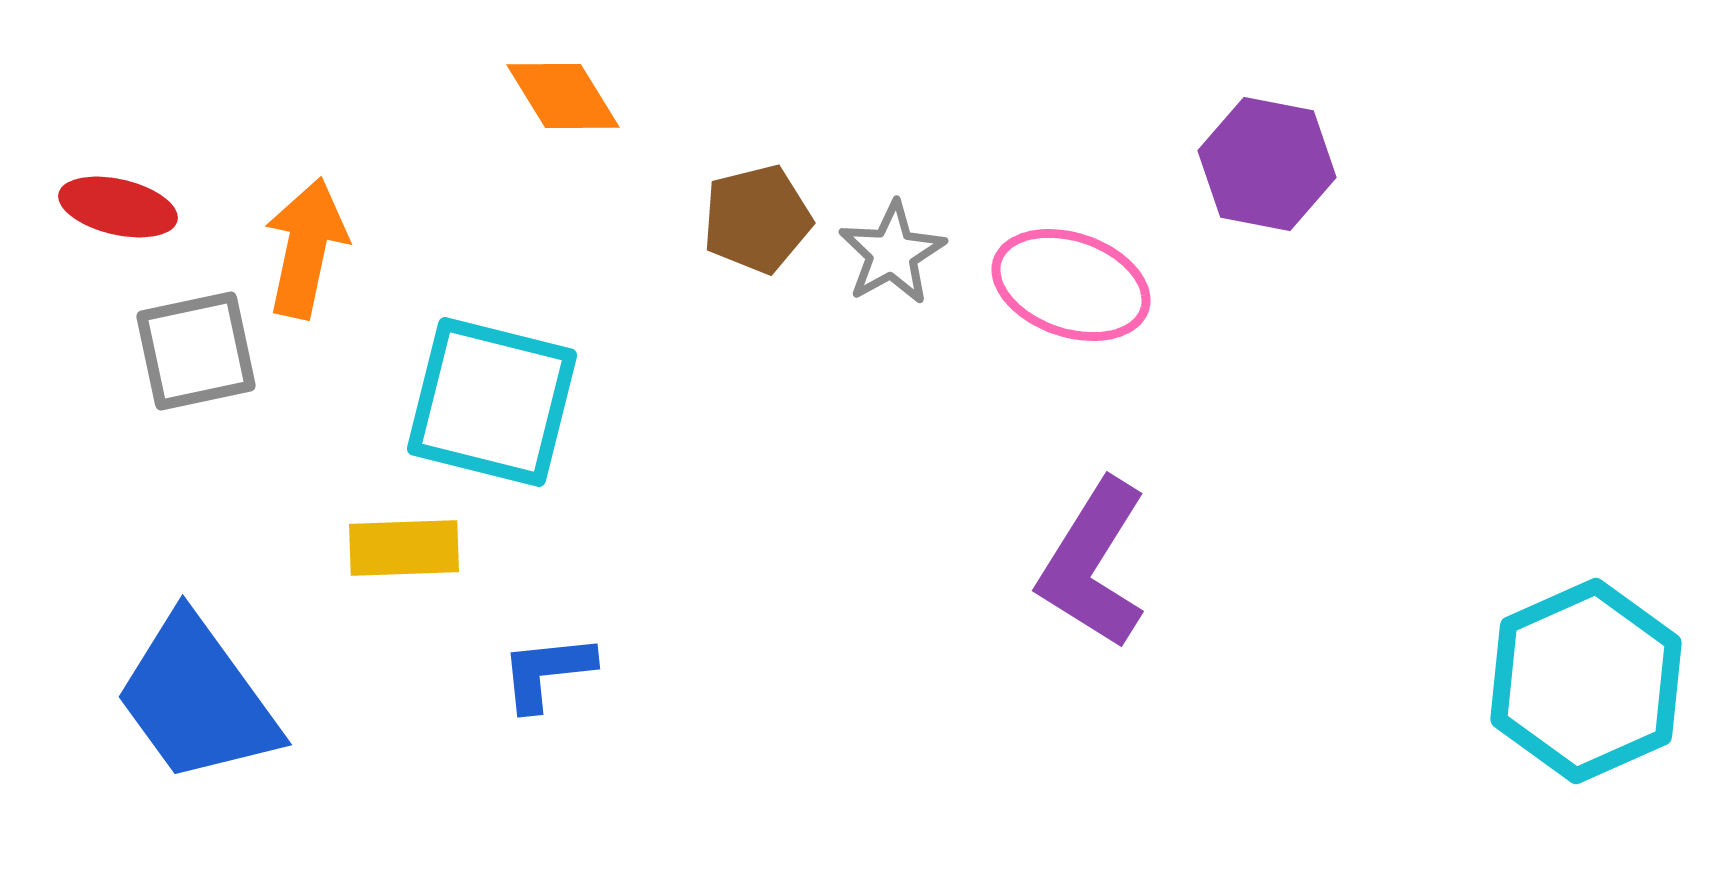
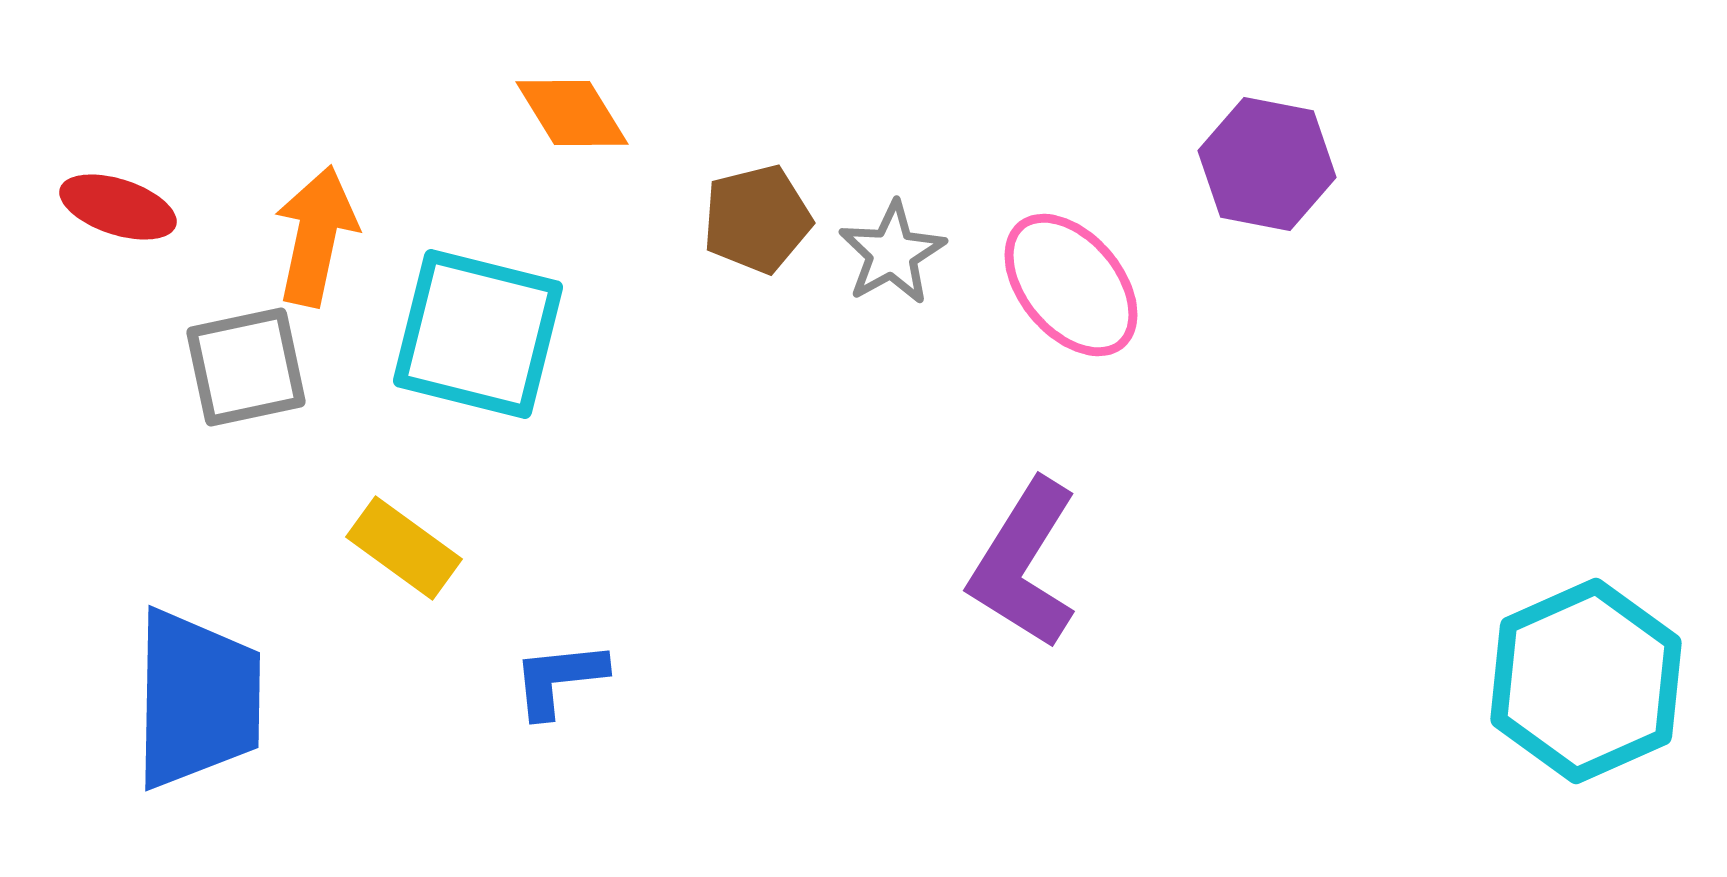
orange diamond: moved 9 px right, 17 px down
red ellipse: rotated 5 degrees clockwise
orange arrow: moved 10 px right, 12 px up
pink ellipse: rotated 31 degrees clockwise
gray square: moved 50 px right, 16 px down
cyan square: moved 14 px left, 68 px up
yellow rectangle: rotated 38 degrees clockwise
purple L-shape: moved 69 px left
blue L-shape: moved 12 px right, 7 px down
blue trapezoid: rotated 143 degrees counterclockwise
